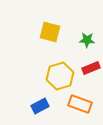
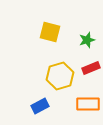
green star: rotated 21 degrees counterclockwise
orange rectangle: moved 8 px right; rotated 20 degrees counterclockwise
